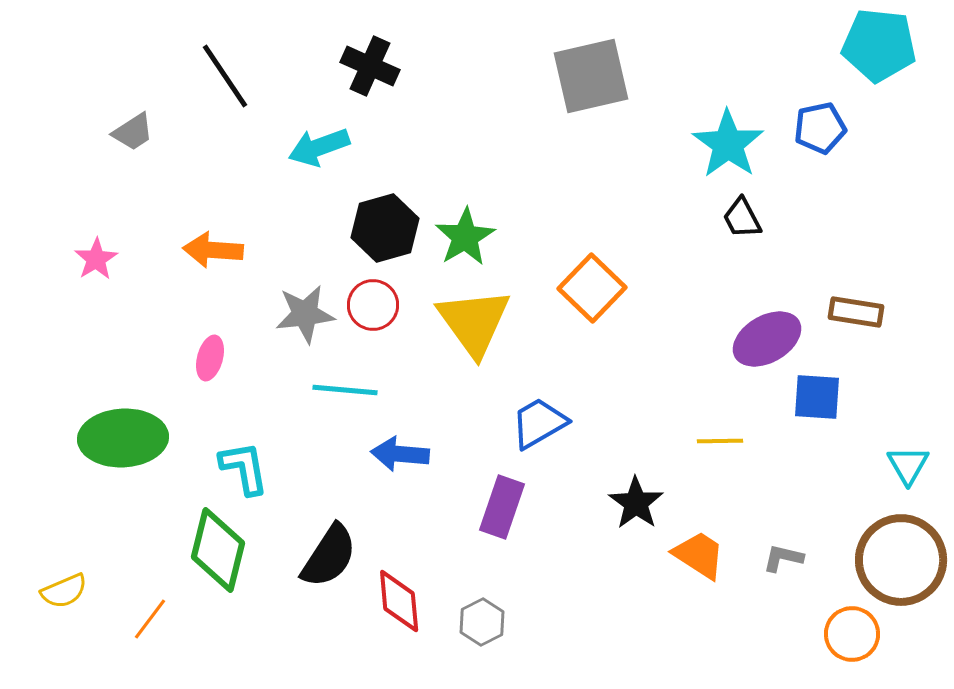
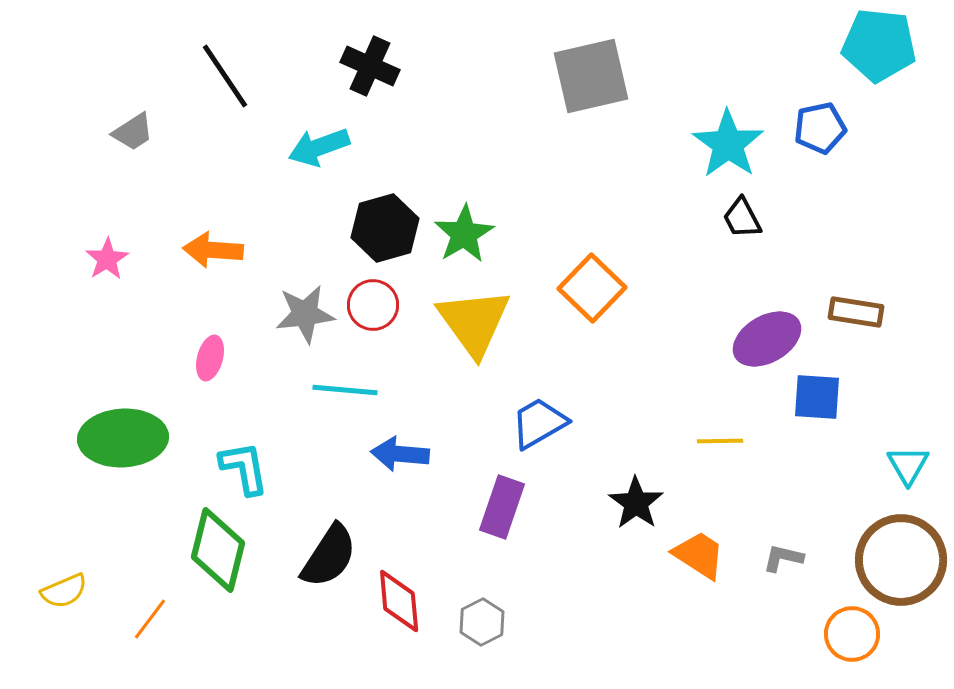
green star: moved 1 px left, 3 px up
pink star: moved 11 px right
